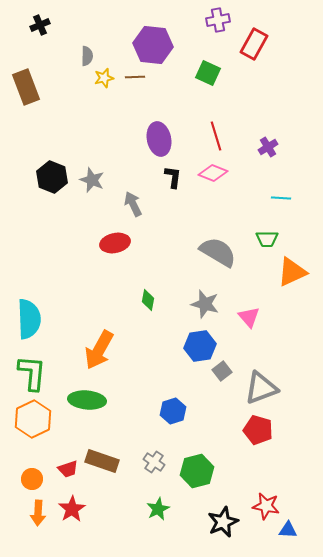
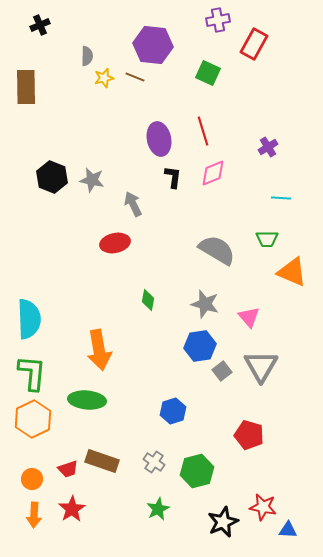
brown line at (135, 77): rotated 24 degrees clockwise
brown rectangle at (26, 87): rotated 20 degrees clockwise
red line at (216, 136): moved 13 px left, 5 px up
pink diamond at (213, 173): rotated 44 degrees counterclockwise
gray star at (92, 180): rotated 10 degrees counterclockwise
gray semicircle at (218, 252): moved 1 px left, 2 px up
orange triangle at (292, 272): rotated 48 degrees clockwise
orange arrow at (99, 350): rotated 39 degrees counterclockwise
gray triangle at (261, 388): moved 22 px up; rotated 39 degrees counterclockwise
red pentagon at (258, 430): moved 9 px left, 5 px down
red star at (266, 506): moved 3 px left, 1 px down
orange arrow at (38, 513): moved 4 px left, 2 px down
